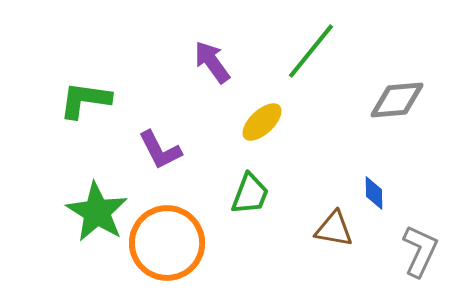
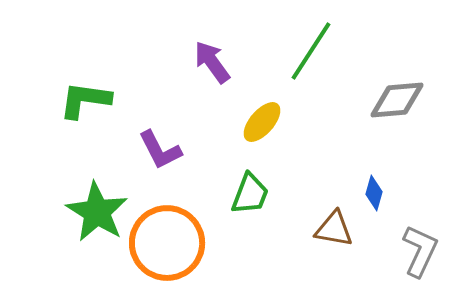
green line: rotated 6 degrees counterclockwise
yellow ellipse: rotated 6 degrees counterclockwise
blue diamond: rotated 16 degrees clockwise
